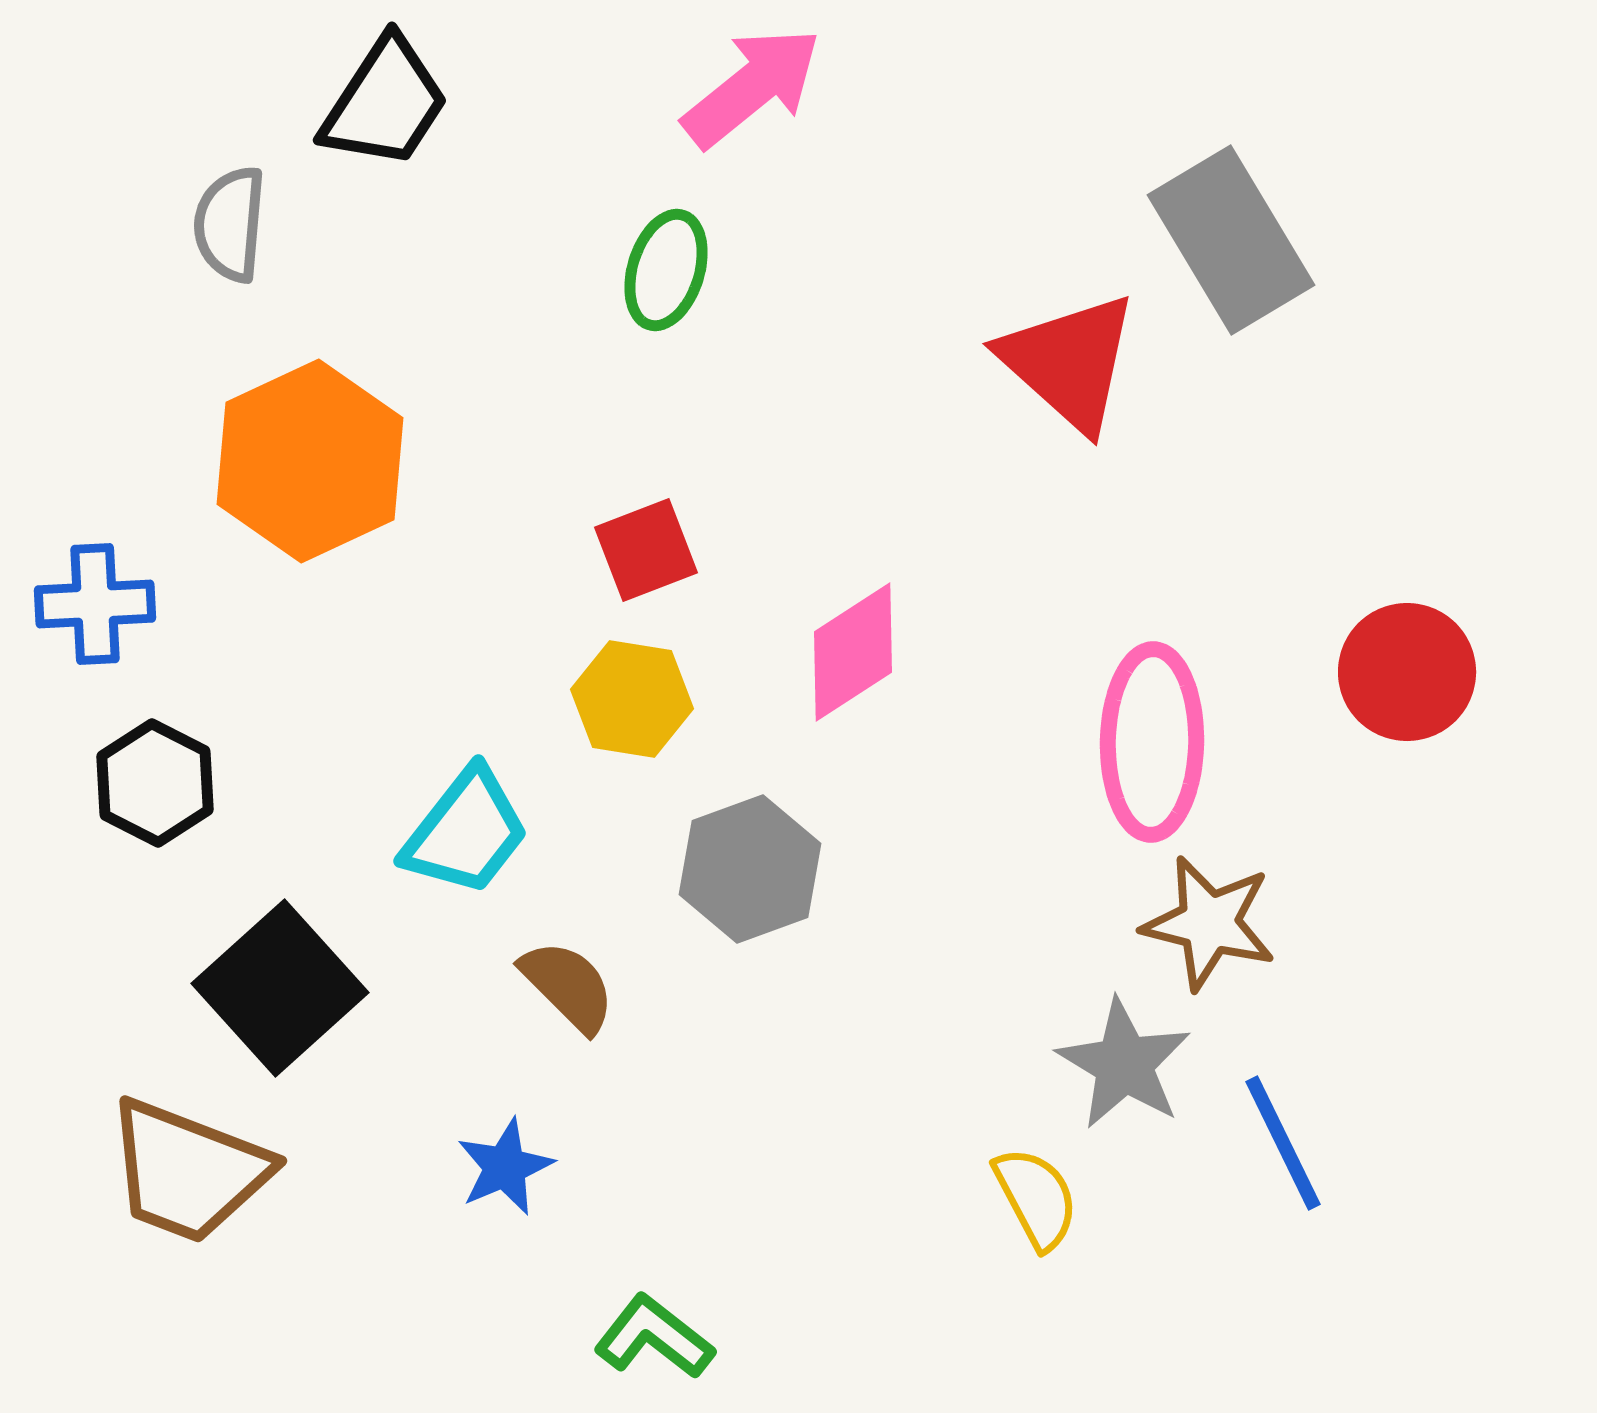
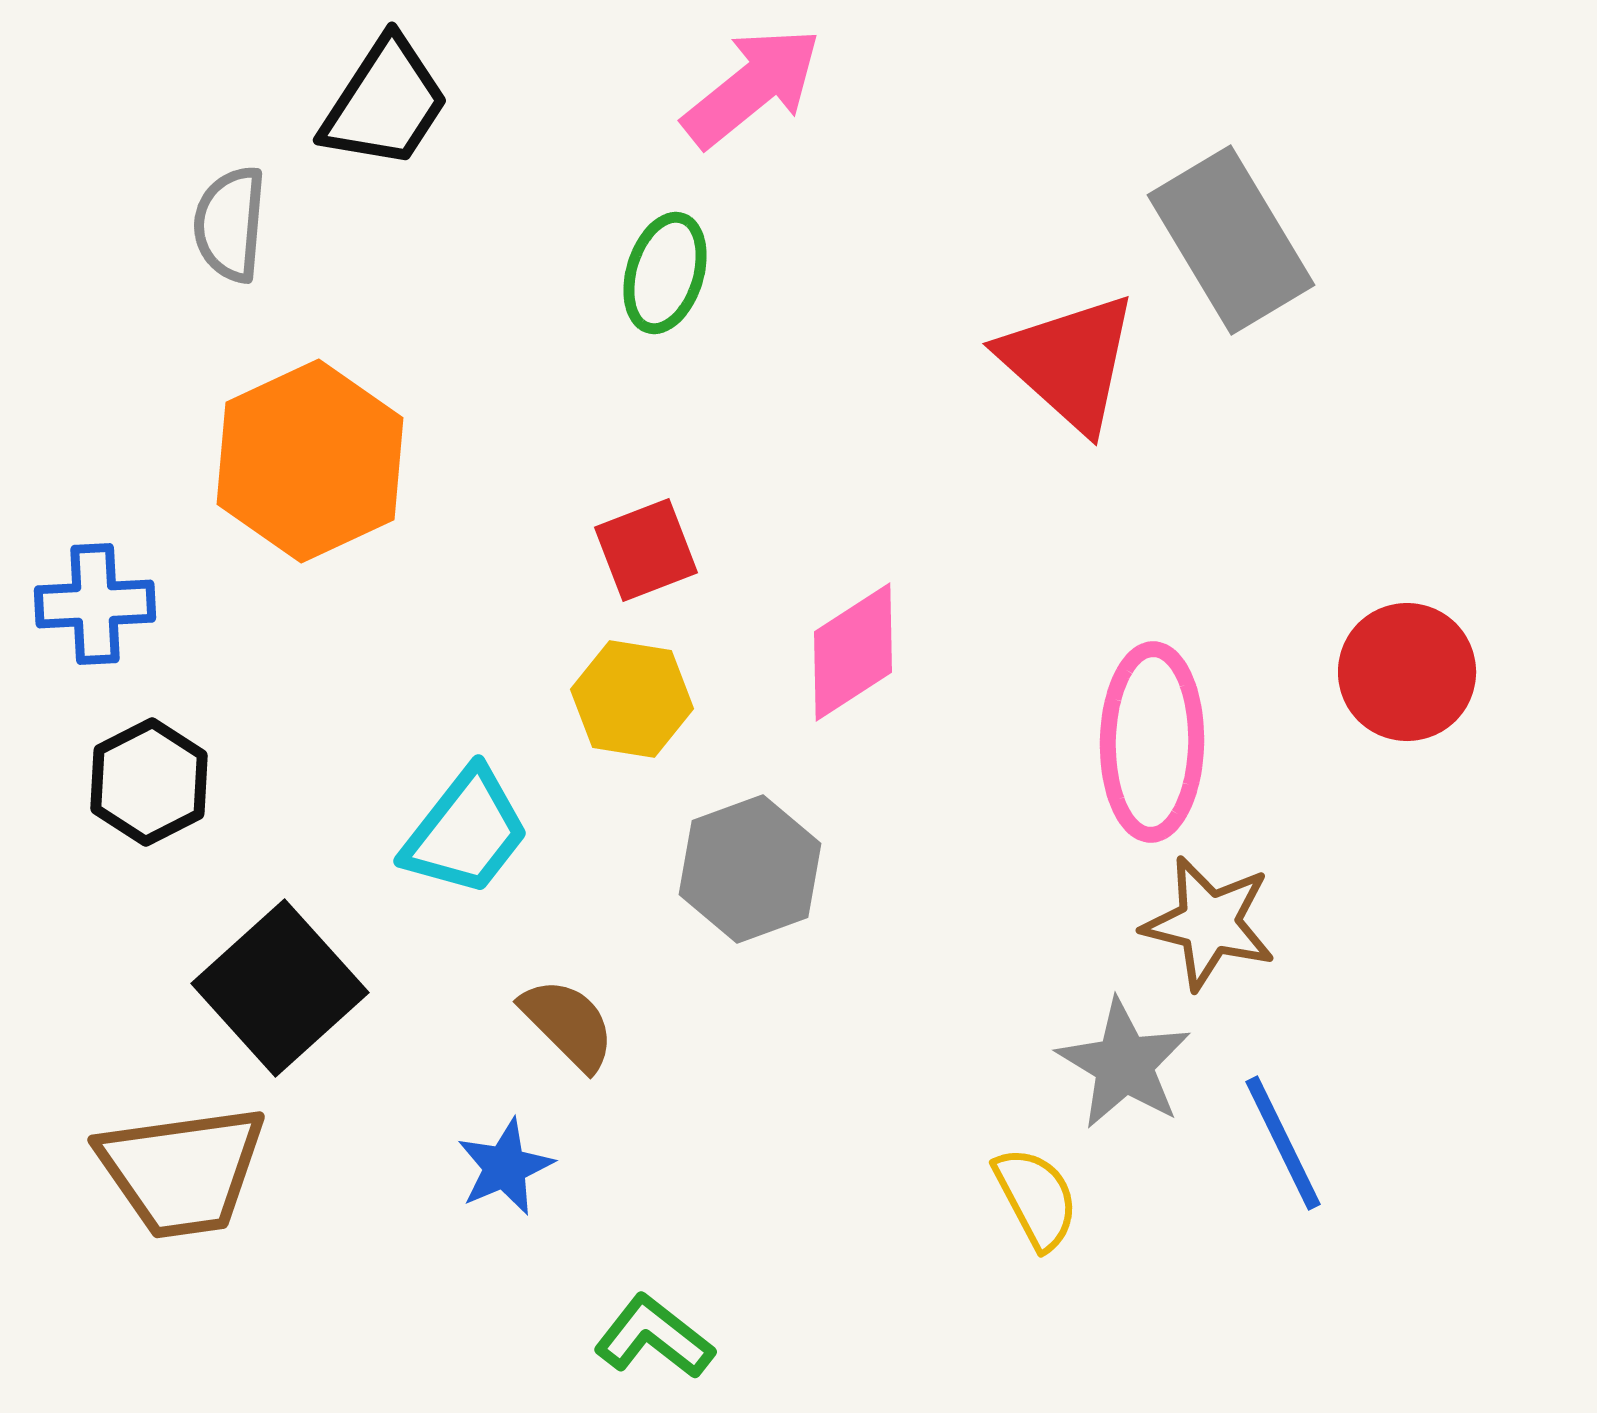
green ellipse: moved 1 px left, 3 px down
black hexagon: moved 6 px left, 1 px up; rotated 6 degrees clockwise
brown semicircle: moved 38 px down
brown trapezoid: moved 6 px left; rotated 29 degrees counterclockwise
